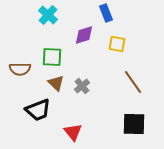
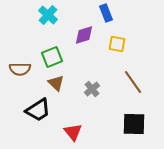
green square: rotated 25 degrees counterclockwise
gray cross: moved 10 px right, 3 px down
black trapezoid: rotated 12 degrees counterclockwise
